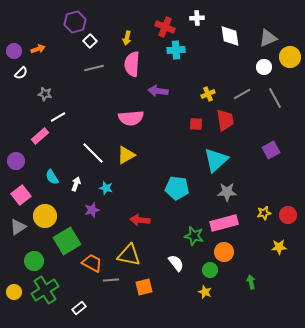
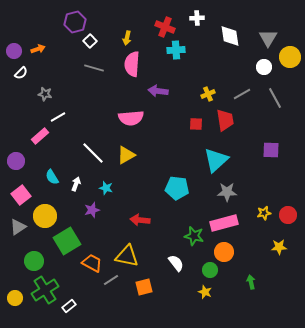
gray triangle at (268, 38): rotated 36 degrees counterclockwise
gray line at (94, 68): rotated 30 degrees clockwise
purple square at (271, 150): rotated 30 degrees clockwise
yellow triangle at (129, 255): moved 2 px left, 1 px down
gray line at (111, 280): rotated 28 degrees counterclockwise
yellow circle at (14, 292): moved 1 px right, 6 px down
white rectangle at (79, 308): moved 10 px left, 2 px up
